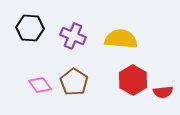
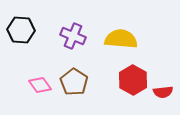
black hexagon: moved 9 px left, 2 px down
